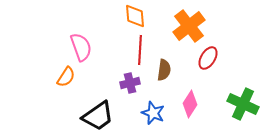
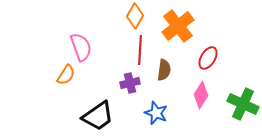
orange diamond: rotated 35 degrees clockwise
orange cross: moved 11 px left
orange semicircle: moved 2 px up
pink diamond: moved 11 px right, 9 px up
blue star: moved 3 px right
